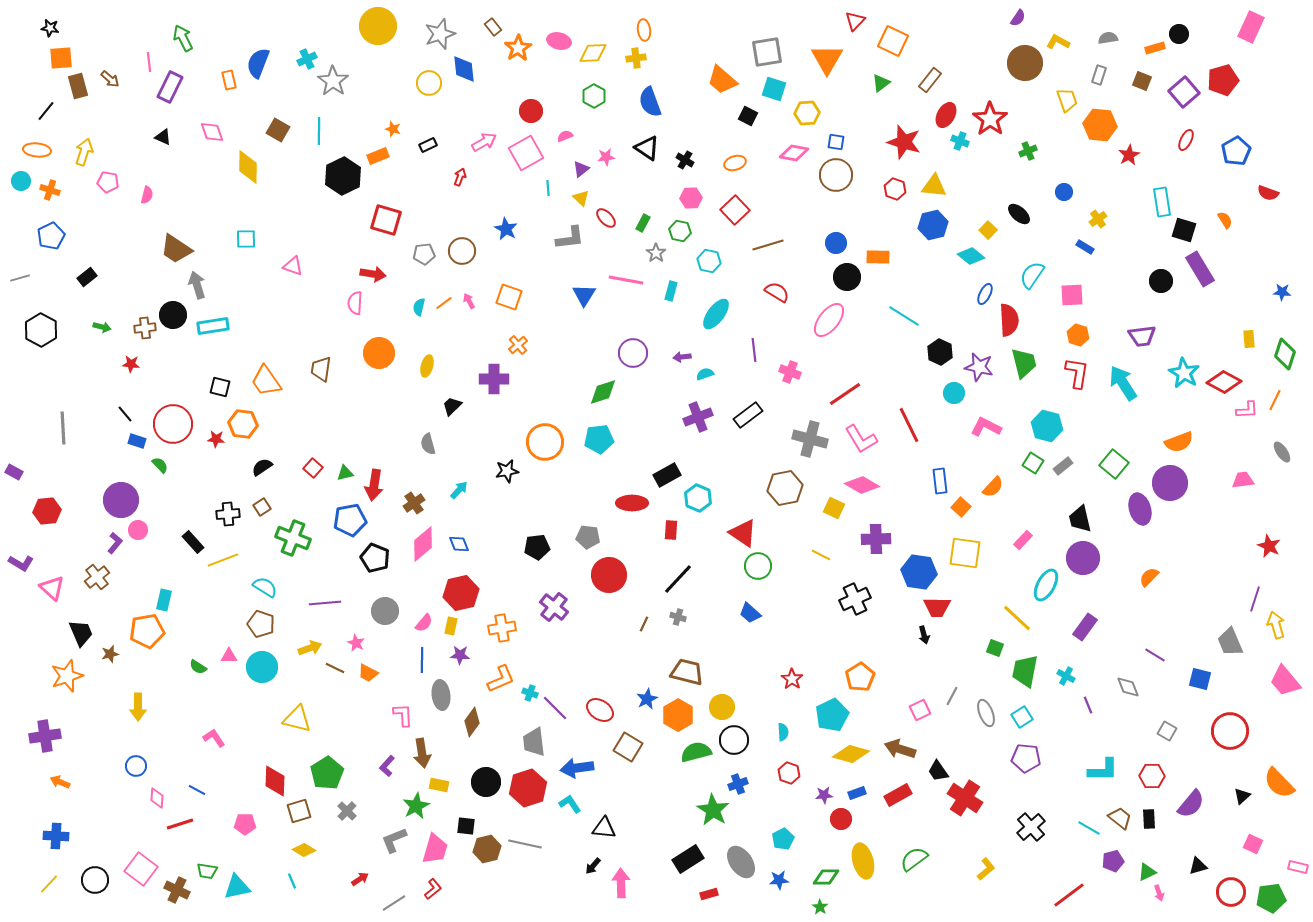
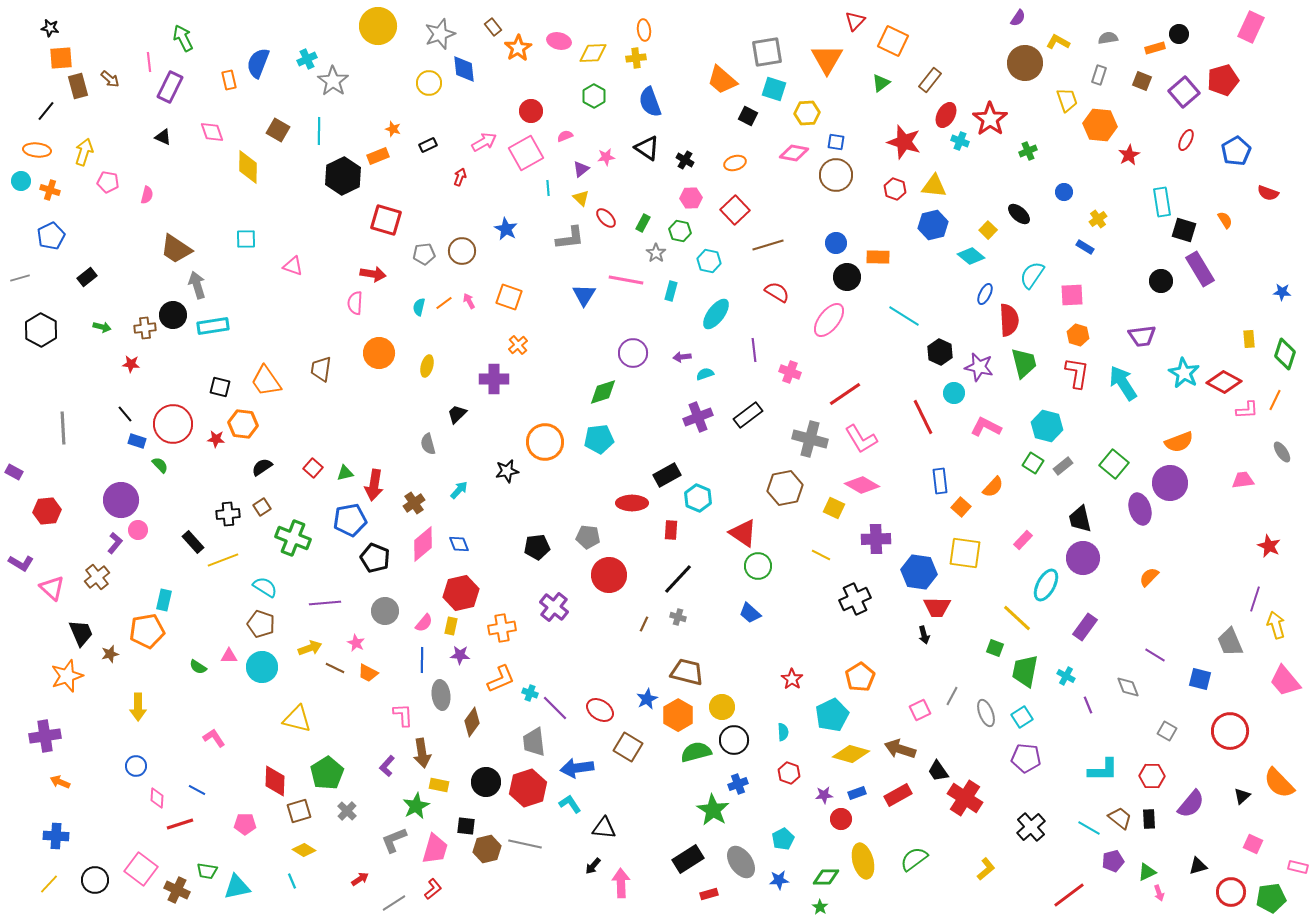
black trapezoid at (452, 406): moved 5 px right, 8 px down
red line at (909, 425): moved 14 px right, 8 px up
